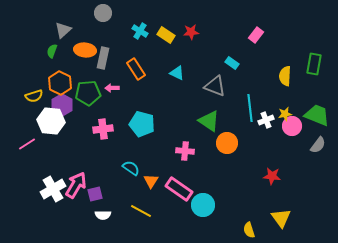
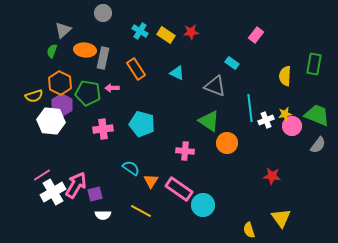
green pentagon at (88, 93): rotated 15 degrees clockwise
pink line at (27, 144): moved 15 px right, 31 px down
white cross at (53, 189): moved 3 px down
